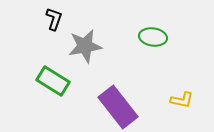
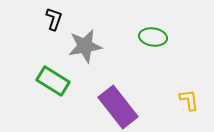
yellow L-shape: moved 7 px right; rotated 110 degrees counterclockwise
